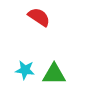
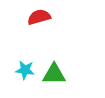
red semicircle: rotated 50 degrees counterclockwise
